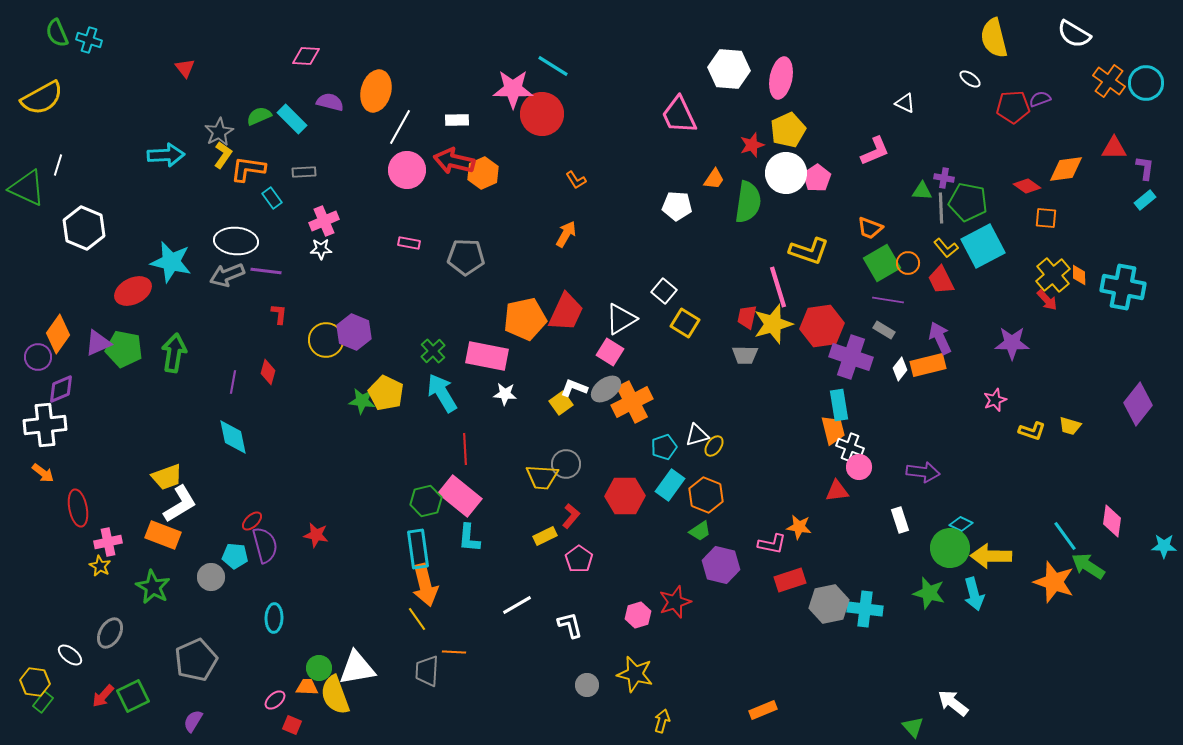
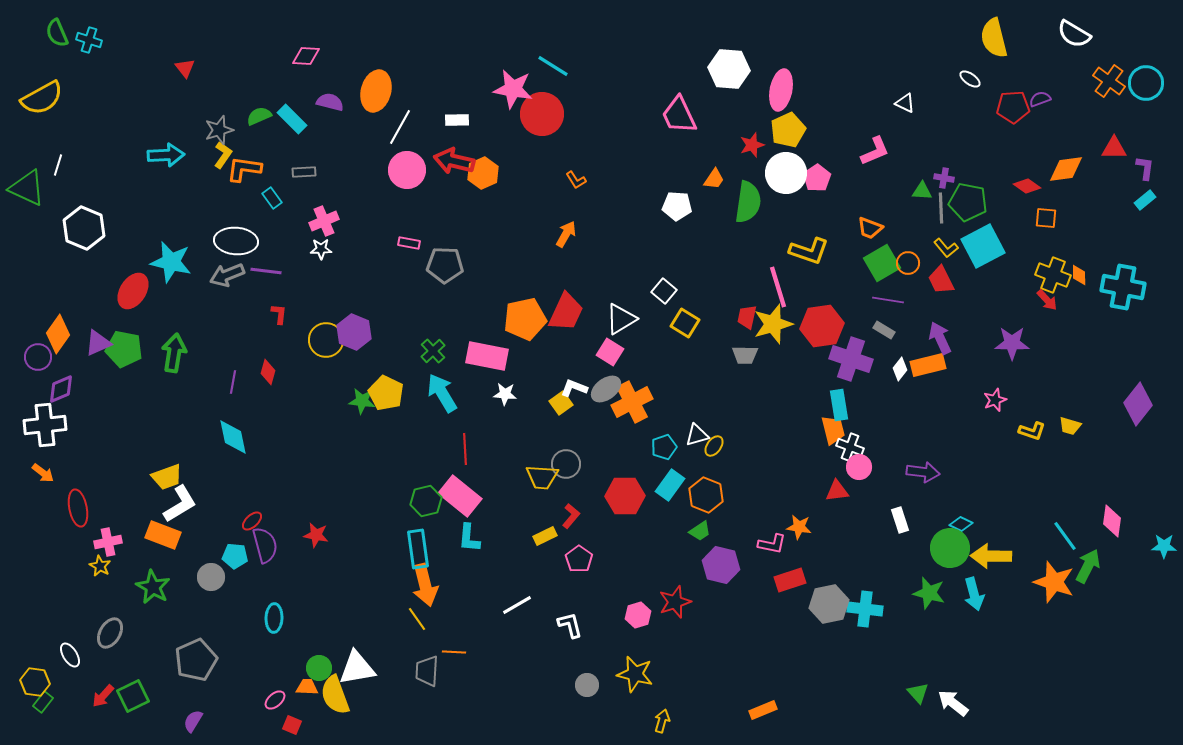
pink ellipse at (781, 78): moved 12 px down
pink star at (513, 89): rotated 9 degrees clockwise
gray star at (219, 132): moved 2 px up; rotated 12 degrees clockwise
orange L-shape at (248, 169): moved 4 px left
gray pentagon at (466, 257): moved 21 px left, 8 px down
yellow cross at (1053, 275): rotated 28 degrees counterclockwise
red ellipse at (133, 291): rotated 30 degrees counterclockwise
purple cross at (851, 357): moved 2 px down
green arrow at (1088, 566): rotated 84 degrees clockwise
white ellipse at (70, 655): rotated 20 degrees clockwise
green triangle at (913, 727): moved 5 px right, 34 px up
